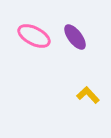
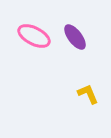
yellow L-shape: moved 1 px up; rotated 20 degrees clockwise
